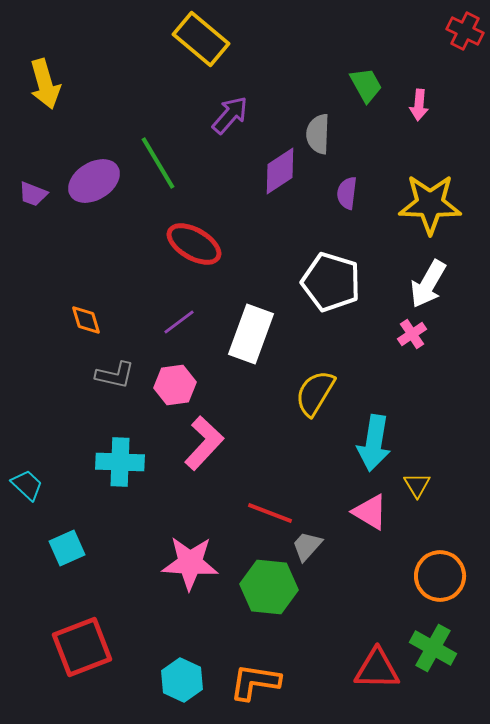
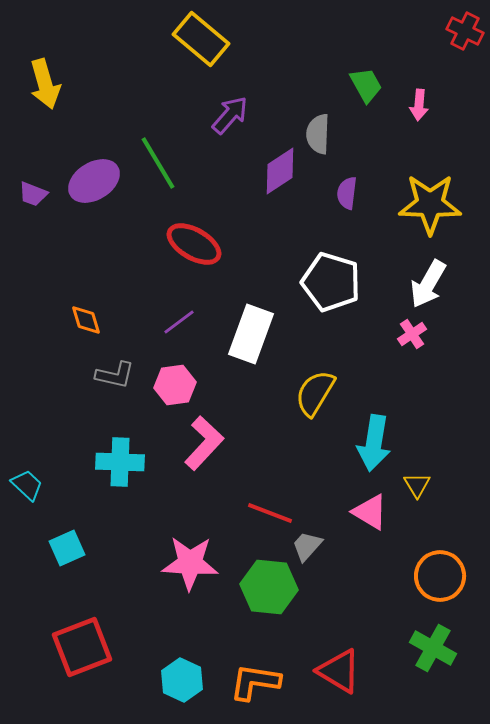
red triangle: moved 38 px left, 2 px down; rotated 30 degrees clockwise
